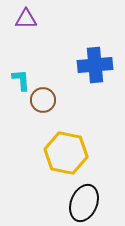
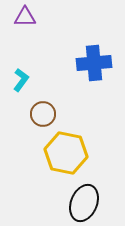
purple triangle: moved 1 px left, 2 px up
blue cross: moved 1 px left, 2 px up
cyan L-shape: rotated 40 degrees clockwise
brown circle: moved 14 px down
